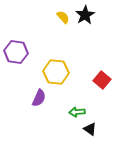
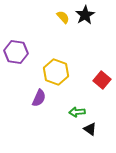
yellow hexagon: rotated 15 degrees clockwise
